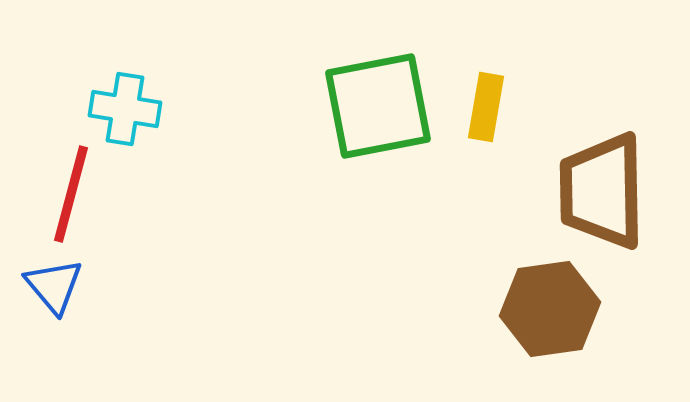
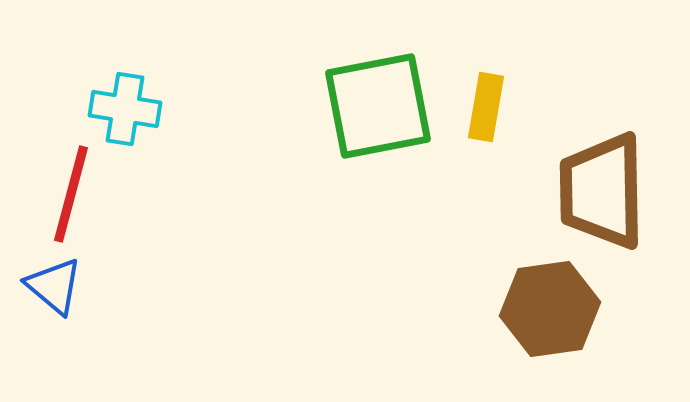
blue triangle: rotated 10 degrees counterclockwise
